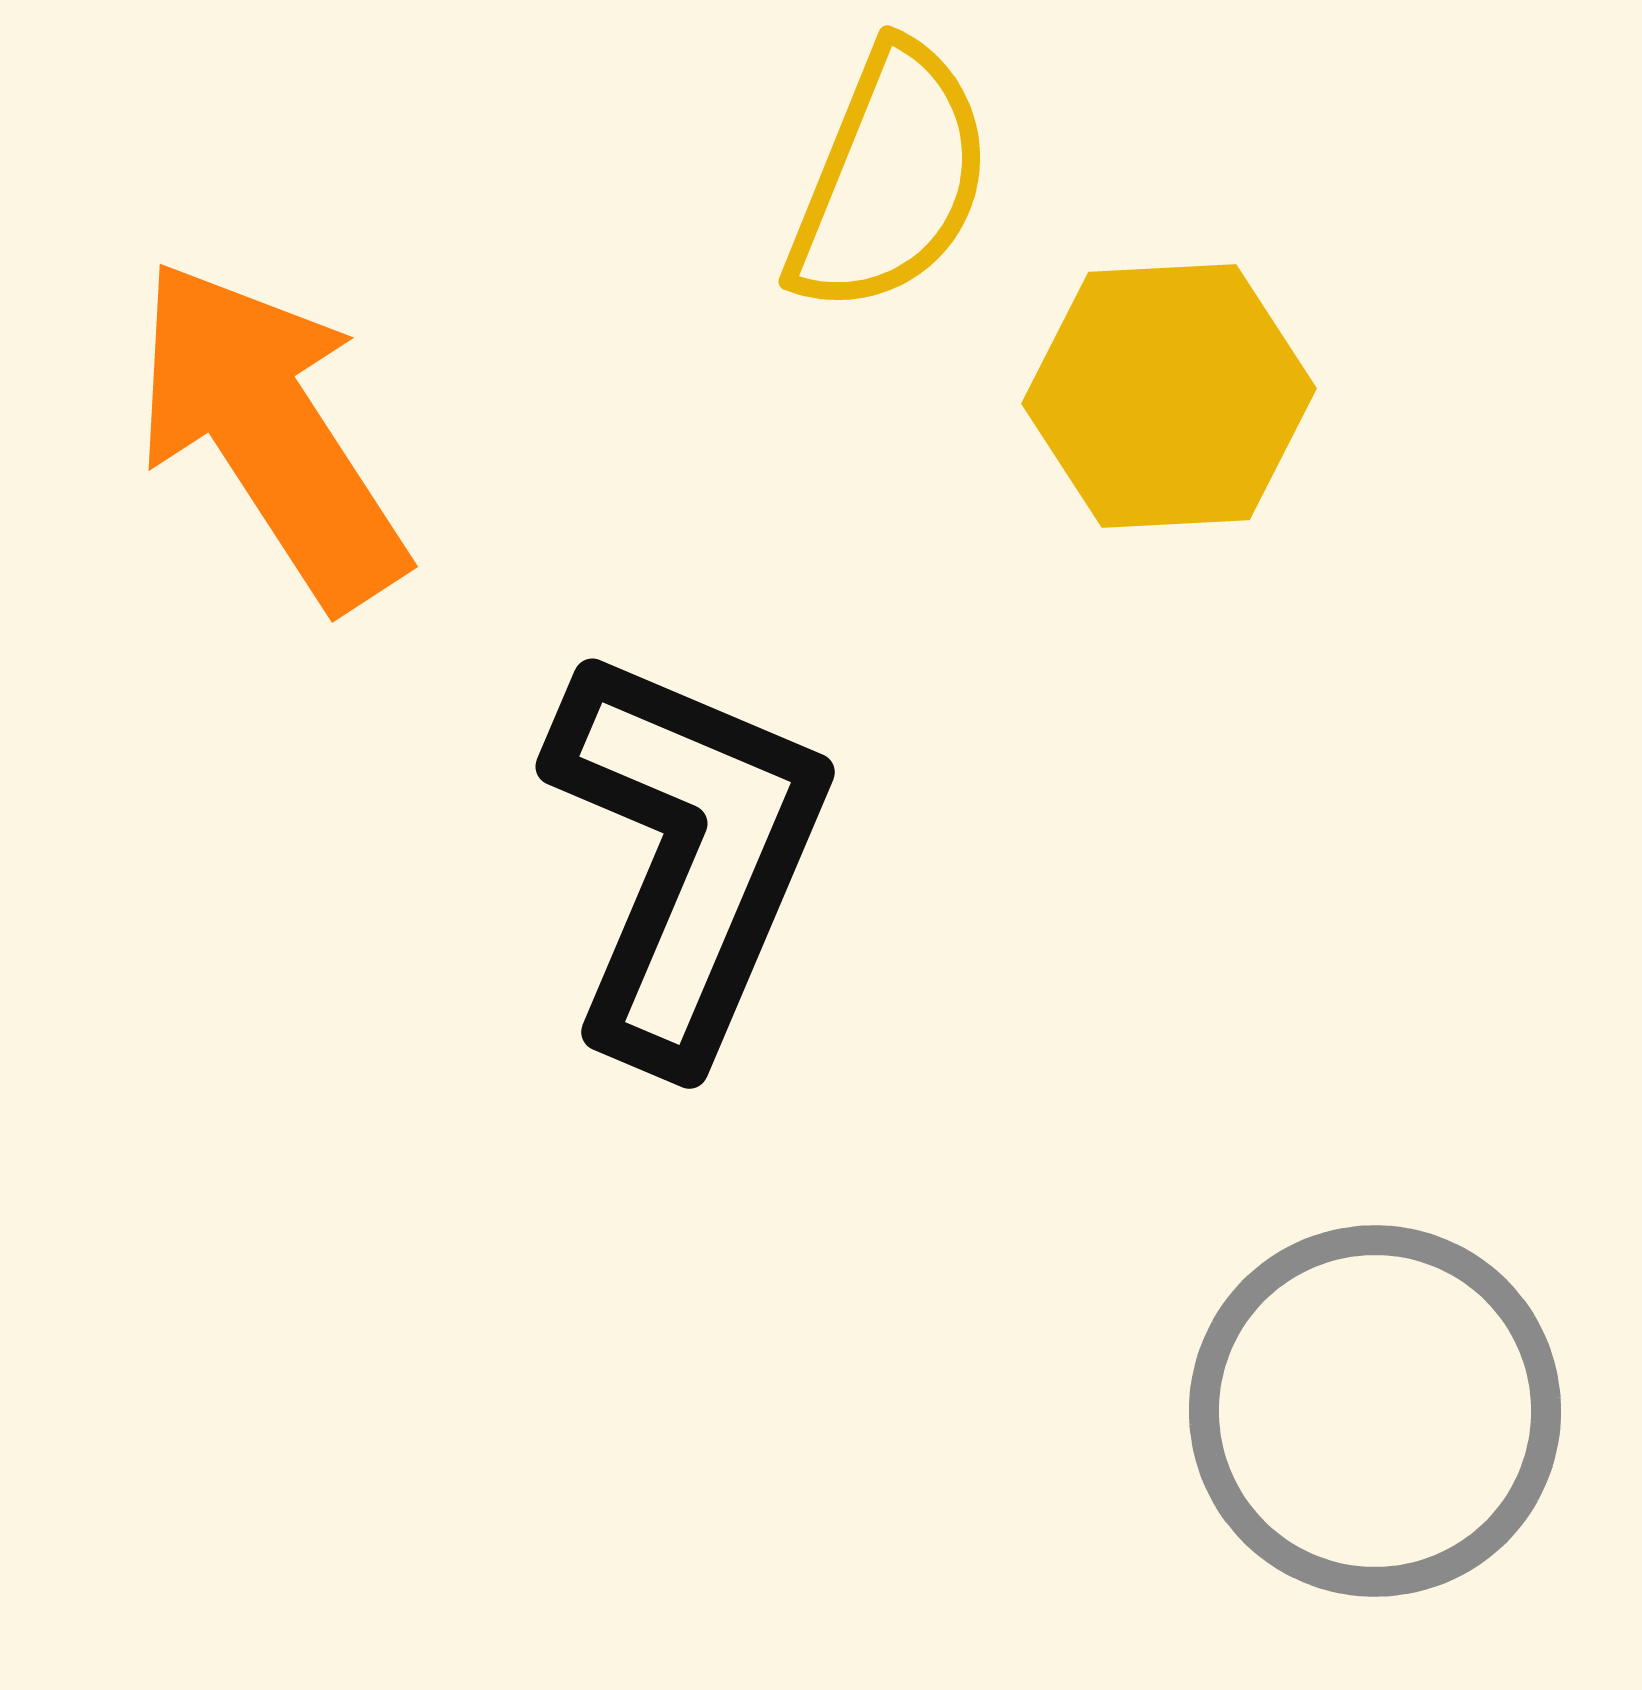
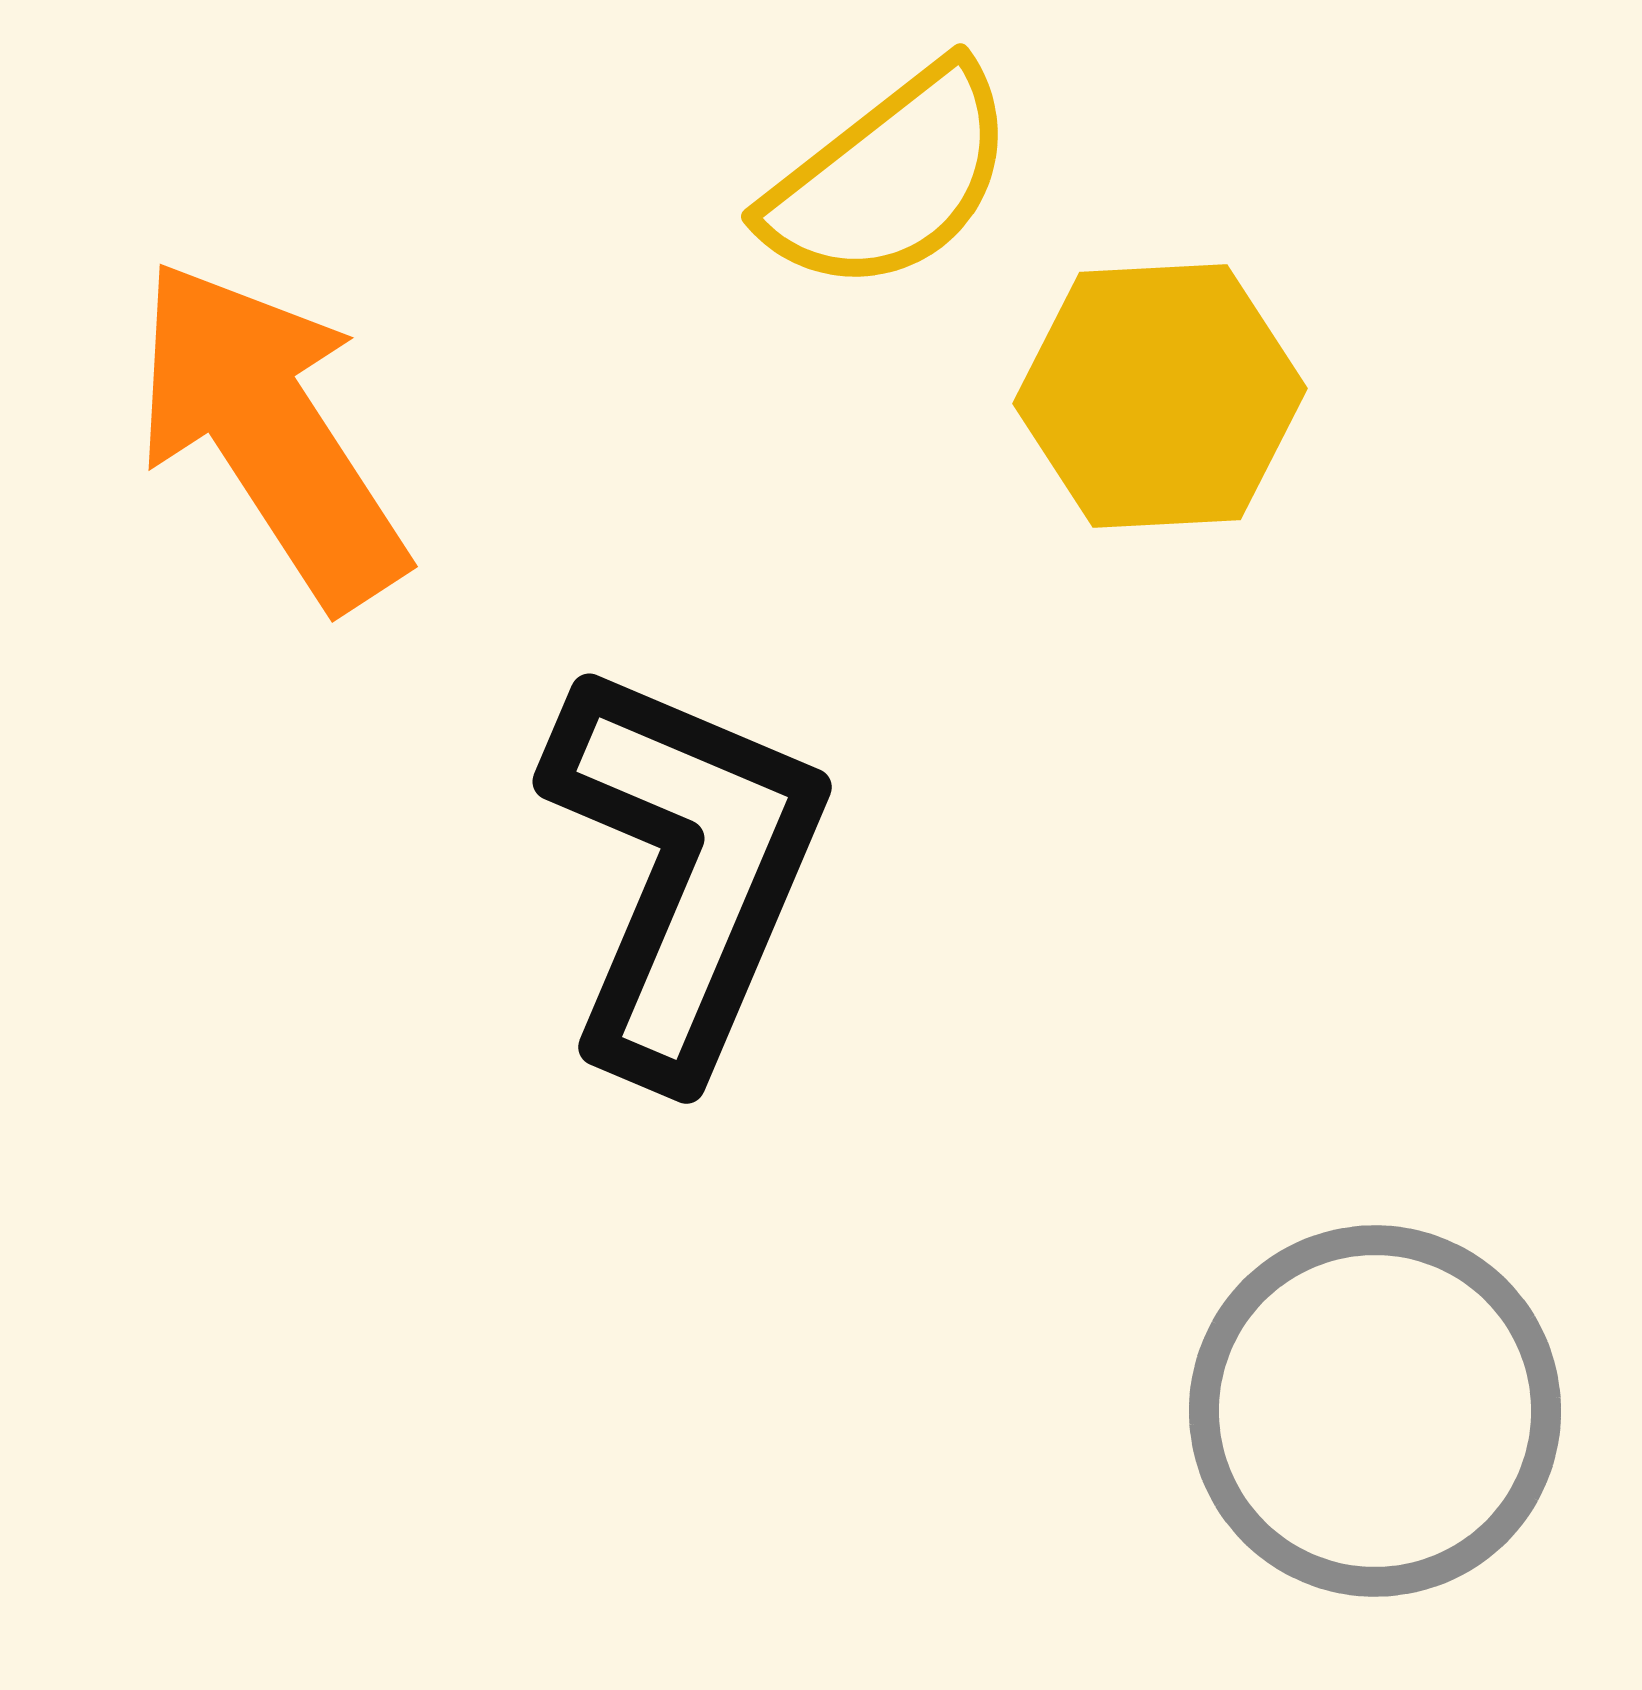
yellow semicircle: rotated 30 degrees clockwise
yellow hexagon: moved 9 px left
black L-shape: moved 3 px left, 15 px down
